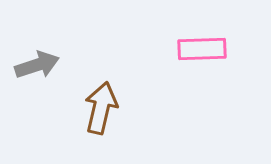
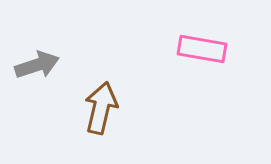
pink rectangle: rotated 12 degrees clockwise
